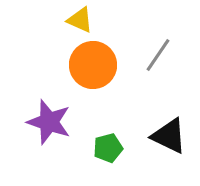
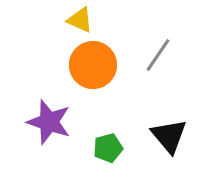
black triangle: rotated 24 degrees clockwise
